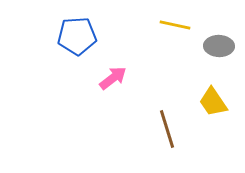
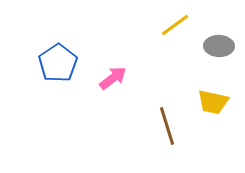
yellow line: rotated 48 degrees counterclockwise
blue pentagon: moved 19 px left, 27 px down; rotated 30 degrees counterclockwise
yellow trapezoid: rotated 44 degrees counterclockwise
brown line: moved 3 px up
